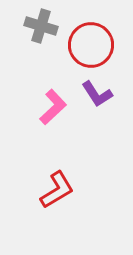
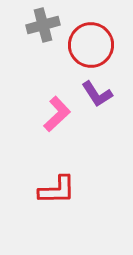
gray cross: moved 2 px right, 1 px up; rotated 32 degrees counterclockwise
pink L-shape: moved 4 px right, 7 px down
red L-shape: rotated 30 degrees clockwise
